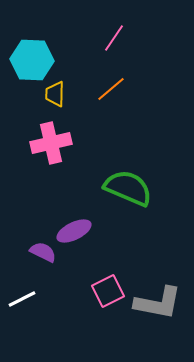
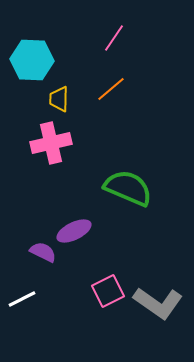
yellow trapezoid: moved 4 px right, 5 px down
gray L-shape: rotated 24 degrees clockwise
